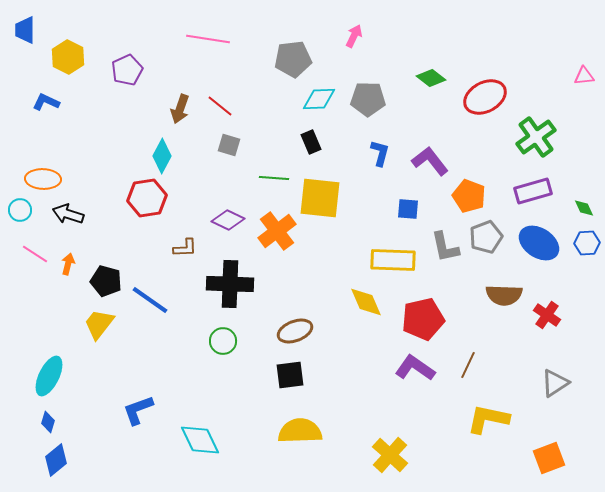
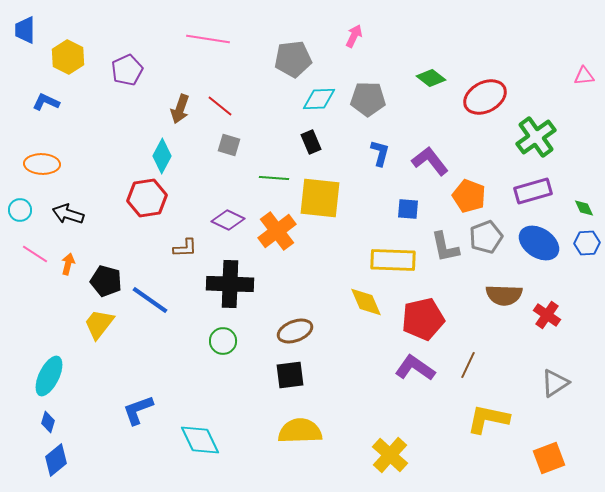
orange ellipse at (43, 179): moved 1 px left, 15 px up
